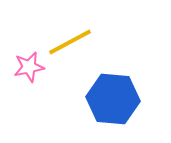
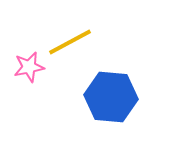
blue hexagon: moved 2 px left, 2 px up
